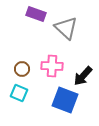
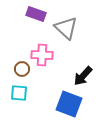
pink cross: moved 10 px left, 11 px up
cyan square: rotated 18 degrees counterclockwise
blue square: moved 4 px right, 4 px down
